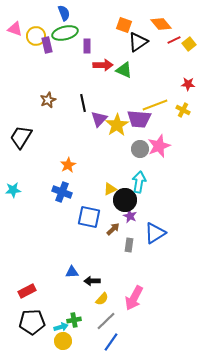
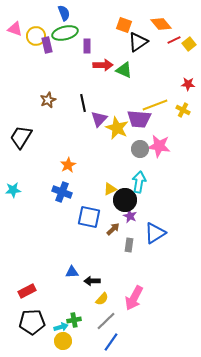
yellow star at (117, 125): moved 3 px down; rotated 15 degrees counterclockwise
pink star at (159, 146): rotated 30 degrees clockwise
